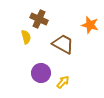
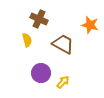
yellow semicircle: moved 1 px right, 3 px down
